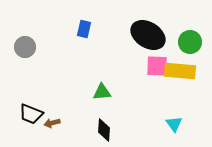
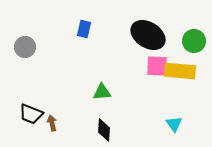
green circle: moved 4 px right, 1 px up
brown arrow: rotated 91 degrees clockwise
